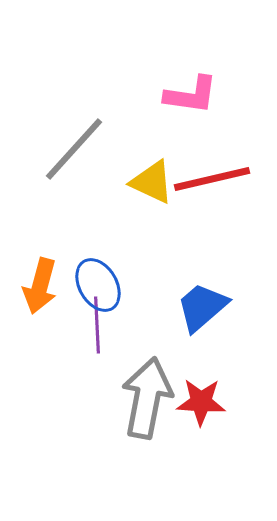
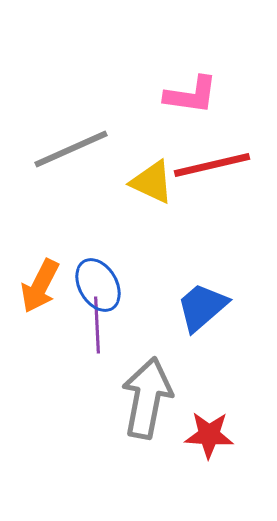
gray line: moved 3 px left; rotated 24 degrees clockwise
red line: moved 14 px up
orange arrow: rotated 12 degrees clockwise
red star: moved 8 px right, 33 px down
